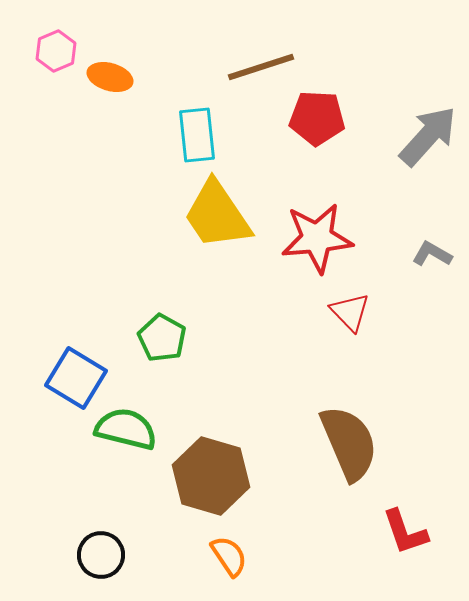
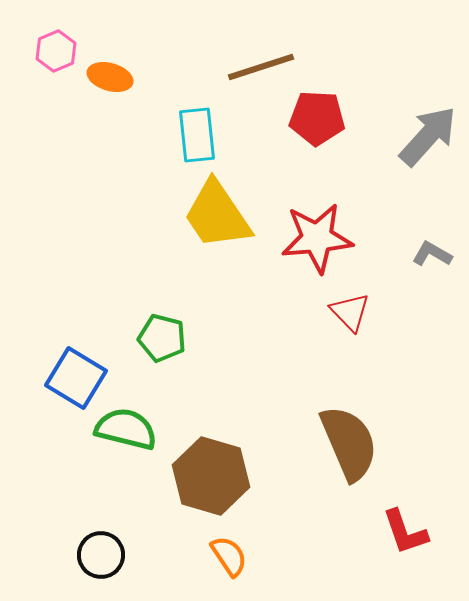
green pentagon: rotated 15 degrees counterclockwise
